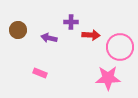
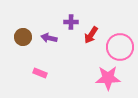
brown circle: moved 5 px right, 7 px down
red arrow: rotated 120 degrees clockwise
